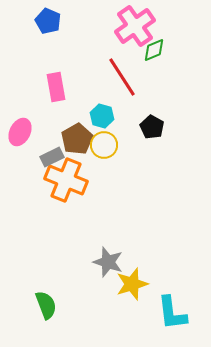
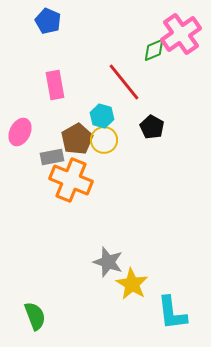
pink cross: moved 46 px right, 8 px down
red line: moved 2 px right, 5 px down; rotated 6 degrees counterclockwise
pink rectangle: moved 1 px left, 2 px up
yellow circle: moved 5 px up
gray rectangle: rotated 15 degrees clockwise
orange cross: moved 5 px right
yellow star: rotated 24 degrees counterclockwise
green semicircle: moved 11 px left, 11 px down
